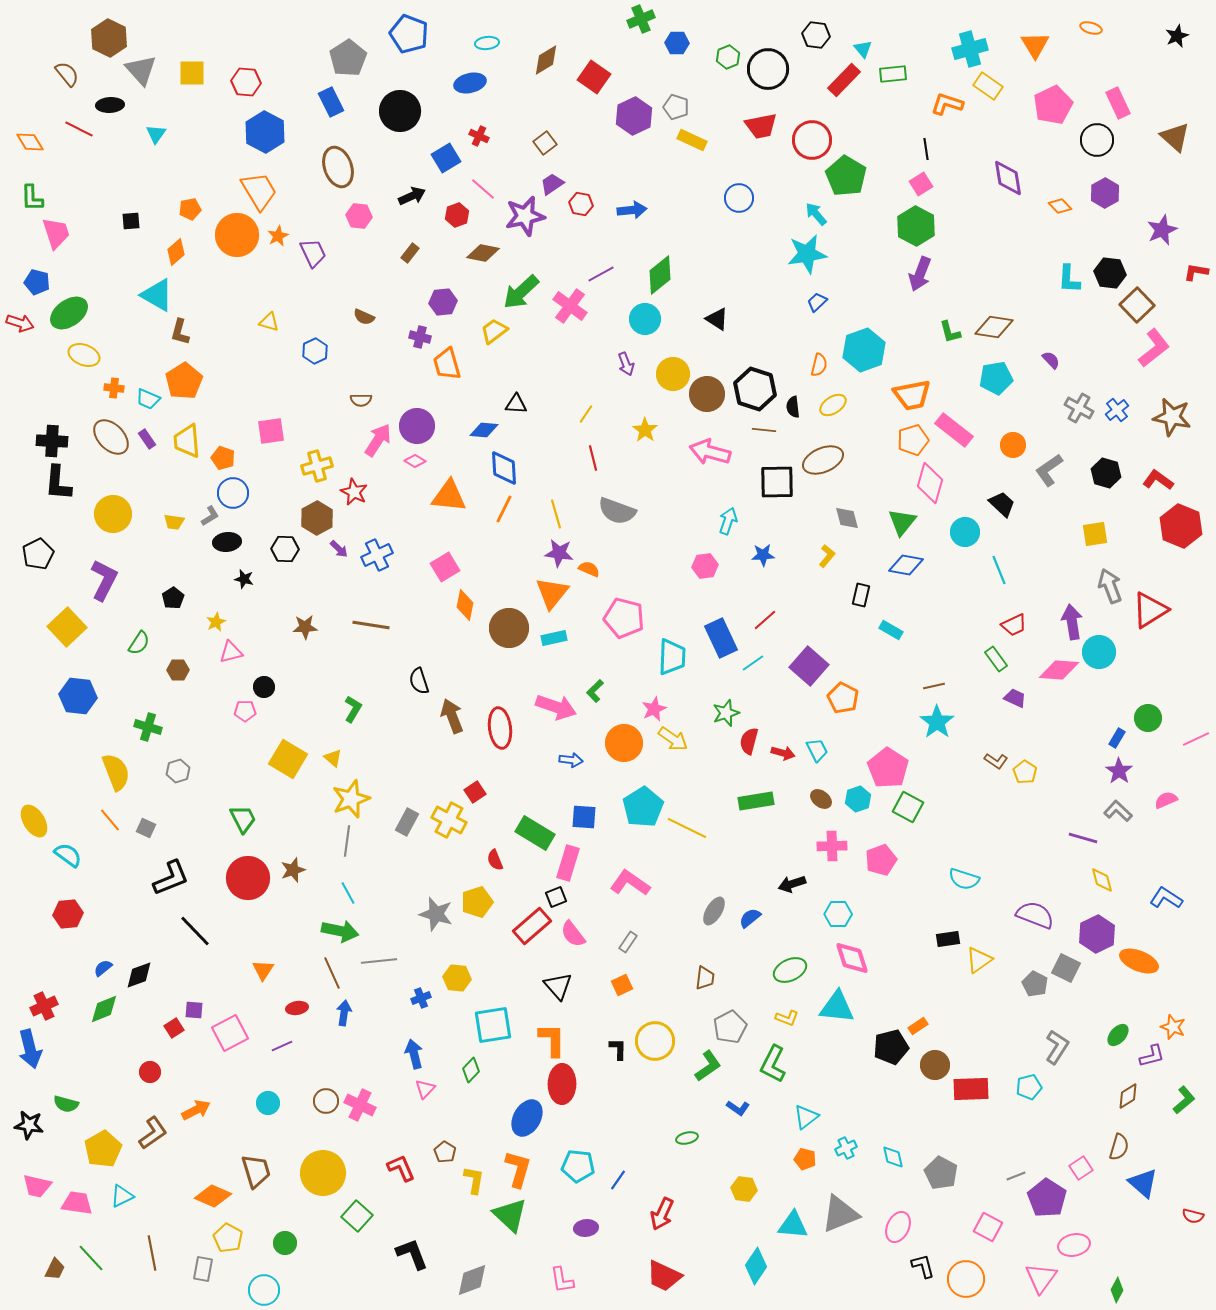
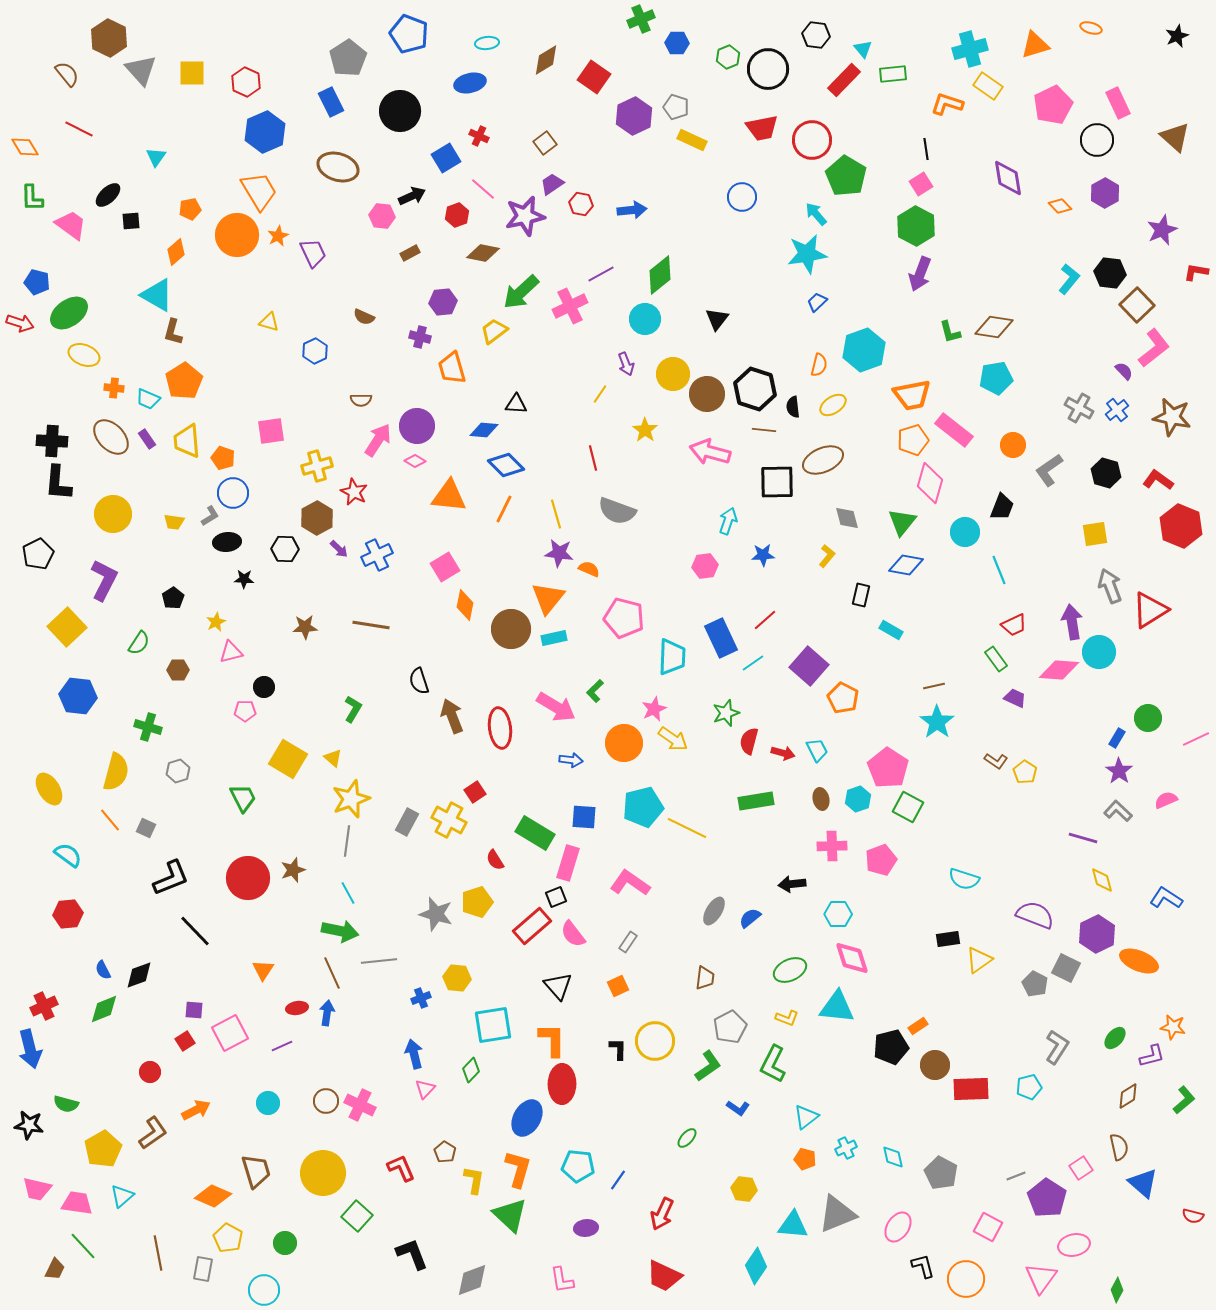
orange triangle at (1035, 45): rotated 44 degrees clockwise
red hexagon at (246, 82): rotated 20 degrees clockwise
black ellipse at (110, 105): moved 2 px left, 90 px down; rotated 40 degrees counterclockwise
red trapezoid at (761, 126): moved 1 px right, 2 px down
blue hexagon at (265, 132): rotated 9 degrees clockwise
cyan triangle at (156, 134): moved 23 px down
orange diamond at (30, 142): moved 5 px left, 5 px down
brown ellipse at (338, 167): rotated 54 degrees counterclockwise
blue circle at (739, 198): moved 3 px right, 1 px up
pink hexagon at (359, 216): moved 23 px right
pink trapezoid at (56, 233): moved 15 px right, 8 px up; rotated 36 degrees counterclockwise
brown rectangle at (410, 253): rotated 24 degrees clockwise
cyan L-shape at (1069, 279): rotated 144 degrees counterclockwise
pink cross at (570, 306): rotated 28 degrees clockwise
black triangle at (717, 319): rotated 35 degrees clockwise
brown L-shape at (180, 332): moved 7 px left
purple semicircle at (1051, 360): moved 73 px right, 11 px down
orange trapezoid at (447, 364): moved 5 px right, 4 px down
yellow line at (586, 414): moved 14 px right, 20 px up
blue diamond at (504, 468): moved 2 px right, 3 px up; rotated 42 degrees counterclockwise
black trapezoid at (1002, 504): moved 3 px down; rotated 68 degrees clockwise
black star at (244, 579): rotated 12 degrees counterclockwise
orange triangle at (552, 593): moved 4 px left, 5 px down
brown circle at (509, 628): moved 2 px right, 1 px down
pink arrow at (556, 707): rotated 12 degrees clockwise
yellow semicircle at (116, 772): rotated 36 degrees clockwise
brown ellipse at (821, 799): rotated 40 degrees clockwise
cyan pentagon at (643, 807): rotated 18 degrees clockwise
green trapezoid at (243, 819): moved 21 px up
yellow ellipse at (34, 821): moved 15 px right, 32 px up
red semicircle at (495, 860): rotated 10 degrees counterclockwise
black arrow at (792, 884): rotated 12 degrees clockwise
blue semicircle at (103, 968): moved 2 px down; rotated 78 degrees counterclockwise
orange square at (622, 985): moved 4 px left, 1 px down
blue arrow at (344, 1013): moved 17 px left
orange star at (1173, 1027): rotated 10 degrees counterclockwise
red square at (174, 1028): moved 11 px right, 13 px down
green ellipse at (1118, 1035): moved 3 px left, 3 px down
green ellipse at (687, 1138): rotated 35 degrees counterclockwise
brown semicircle at (1119, 1147): rotated 28 degrees counterclockwise
pink trapezoid at (37, 1186): moved 3 px down
cyan triangle at (122, 1196): rotated 15 degrees counterclockwise
gray triangle at (840, 1214): moved 3 px left
pink ellipse at (898, 1227): rotated 8 degrees clockwise
brown line at (152, 1253): moved 6 px right
green line at (91, 1258): moved 8 px left, 12 px up
